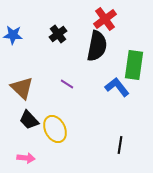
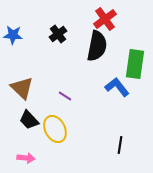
green rectangle: moved 1 px right, 1 px up
purple line: moved 2 px left, 12 px down
